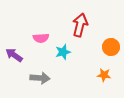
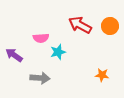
red arrow: rotated 75 degrees counterclockwise
orange circle: moved 1 px left, 21 px up
cyan star: moved 5 px left
orange star: moved 2 px left
